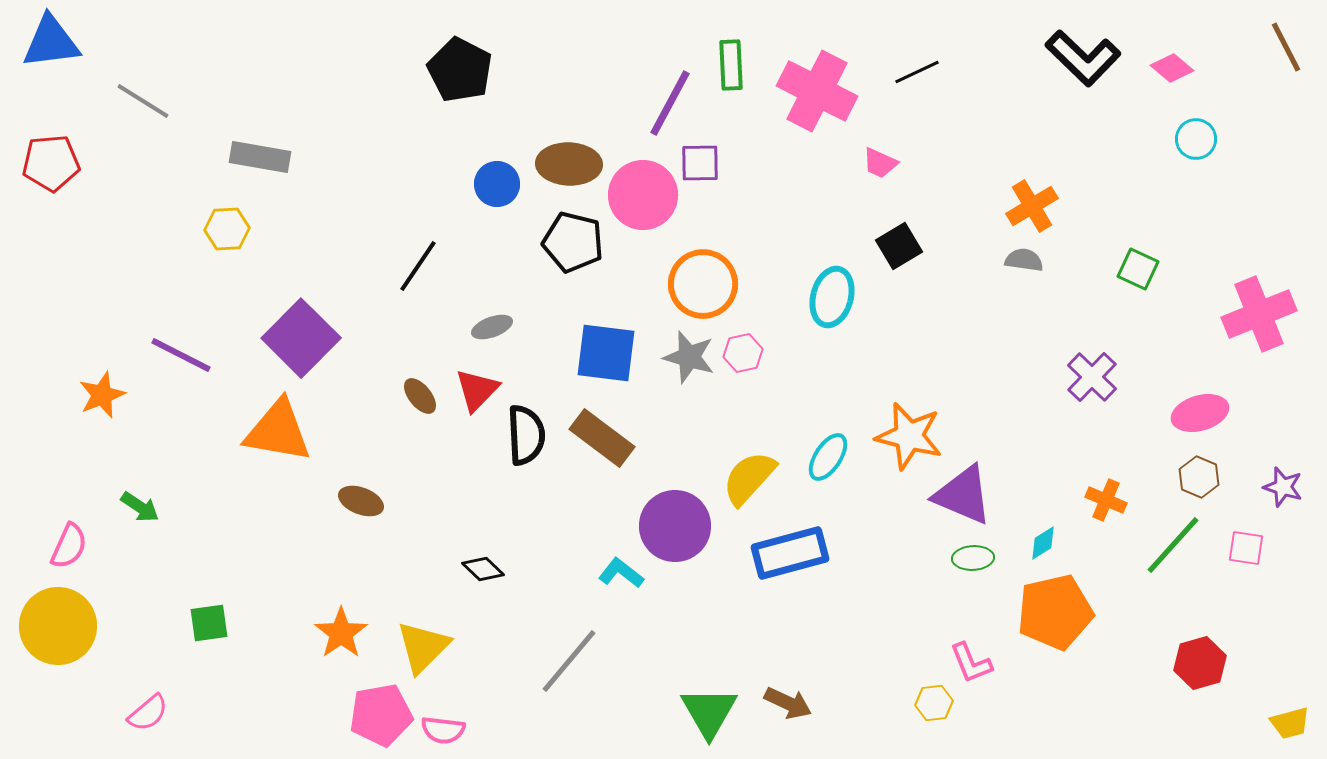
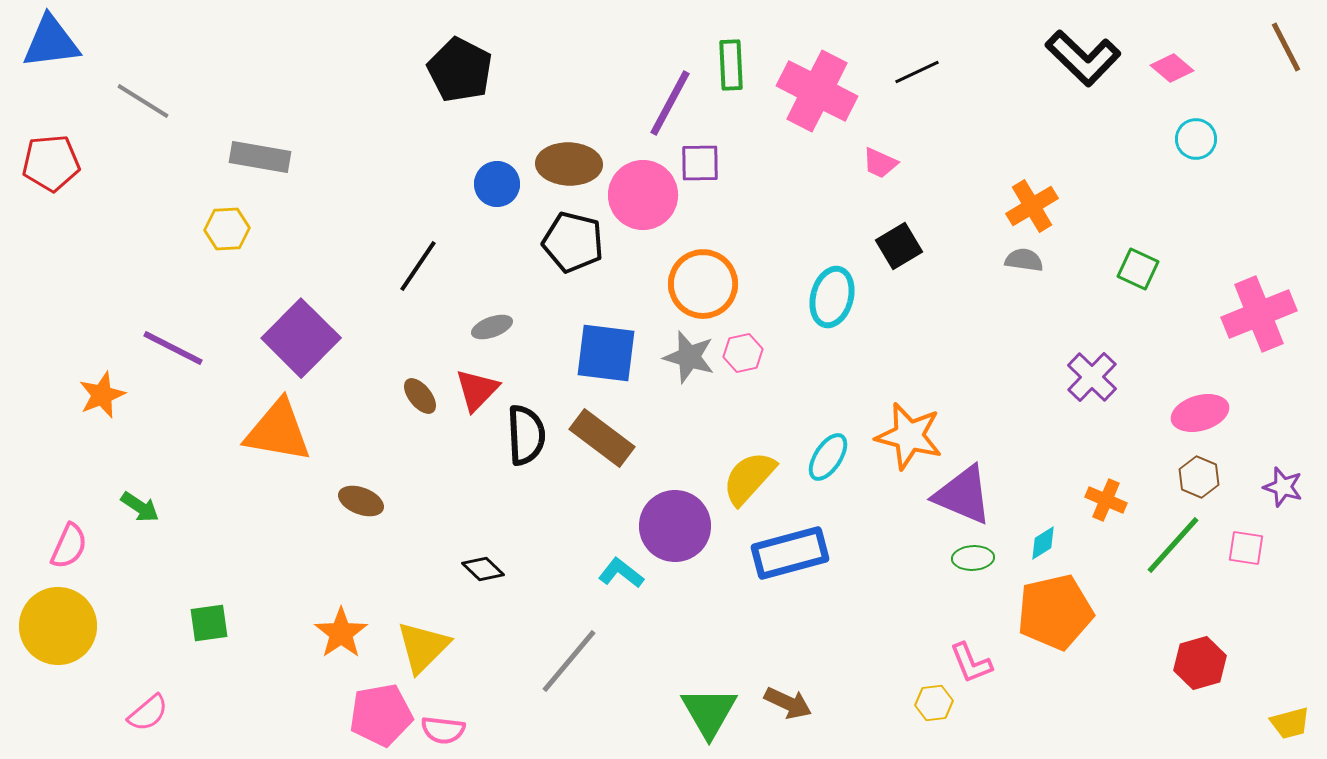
purple line at (181, 355): moved 8 px left, 7 px up
